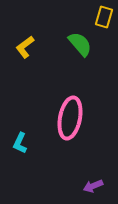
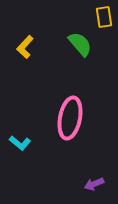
yellow rectangle: rotated 25 degrees counterclockwise
yellow L-shape: rotated 10 degrees counterclockwise
cyan L-shape: rotated 75 degrees counterclockwise
purple arrow: moved 1 px right, 2 px up
